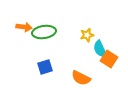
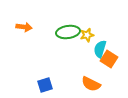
green ellipse: moved 24 px right
cyan semicircle: rotated 42 degrees clockwise
blue square: moved 18 px down
orange semicircle: moved 10 px right, 6 px down
